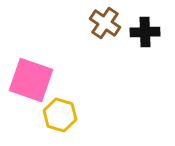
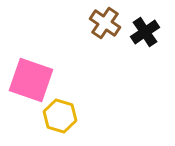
black cross: rotated 32 degrees counterclockwise
yellow hexagon: moved 1 px down
